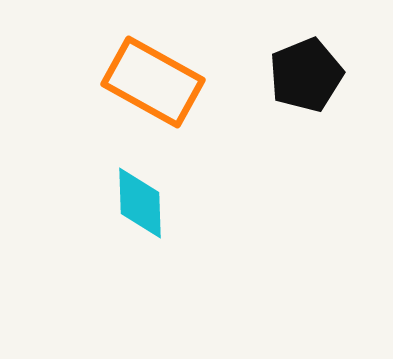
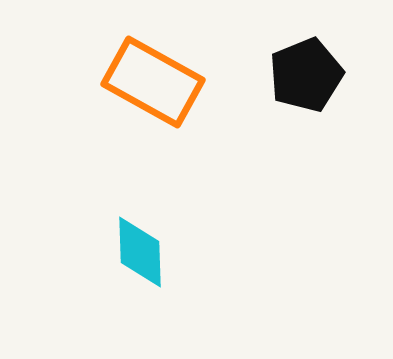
cyan diamond: moved 49 px down
